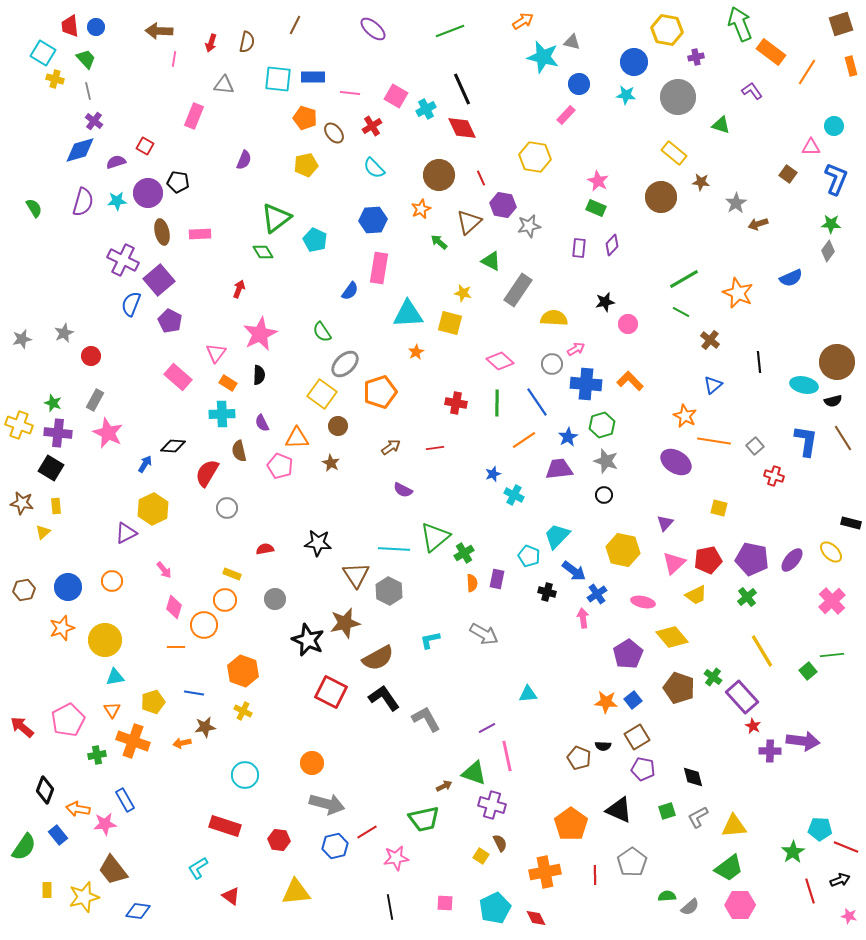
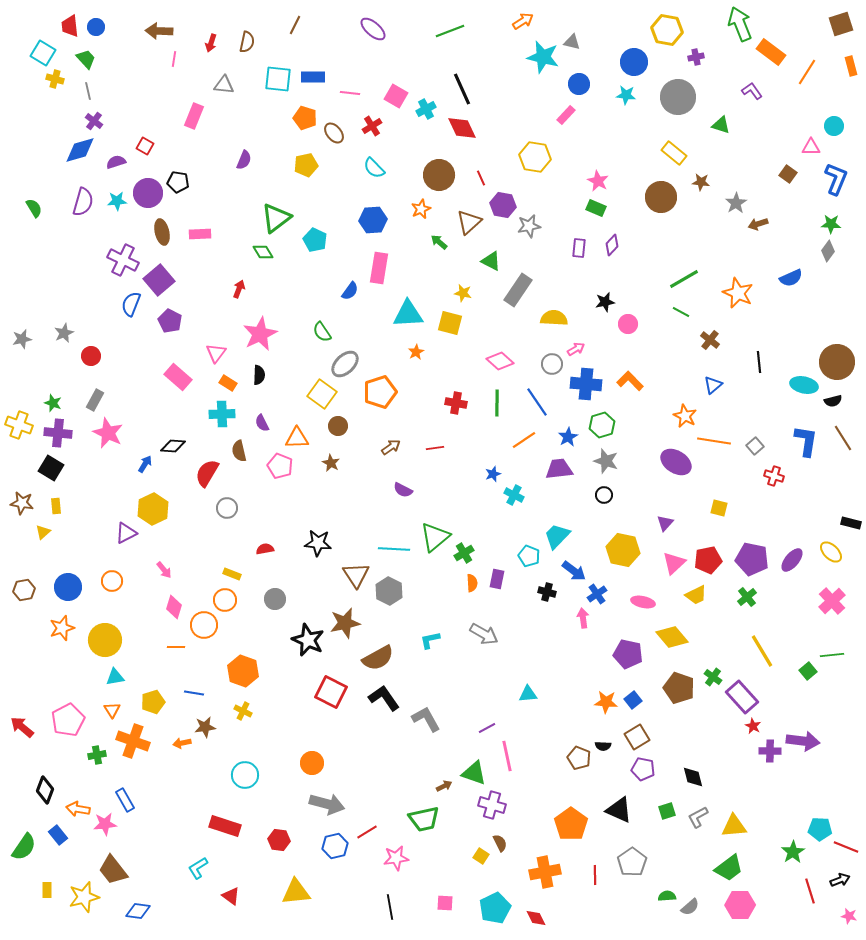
purple pentagon at (628, 654): rotated 28 degrees counterclockwise
